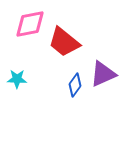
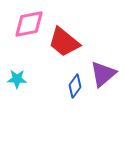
pink diamond: moved 1 px left
purple triangle: rotated 16 degrees counterclockwise
blue diamond: moved 1 px down
